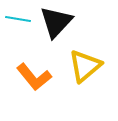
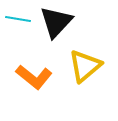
orange L-shape: rotated 12 degrees counterclockwise
